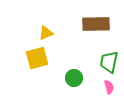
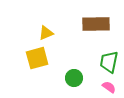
pink semicircle: rotated 40 degrees counterclockwise
